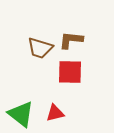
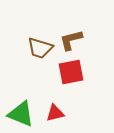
brown L-shape: rotated 20 degrees counterclockwise
red square: moved 1 px right; rotated 12 degrees counterclockwise
green triangle: rotated 16 degrees counterclockwise
